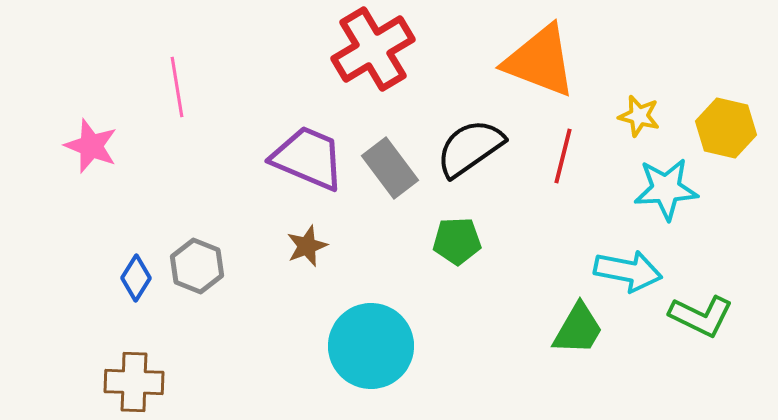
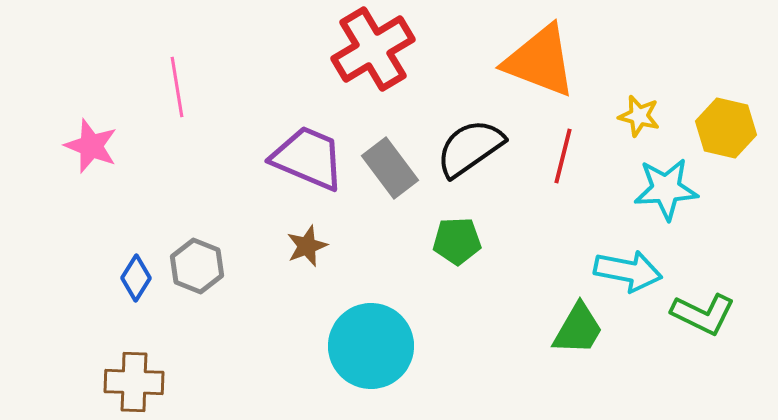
green L-shape: moved 2 px right, 2 px up
